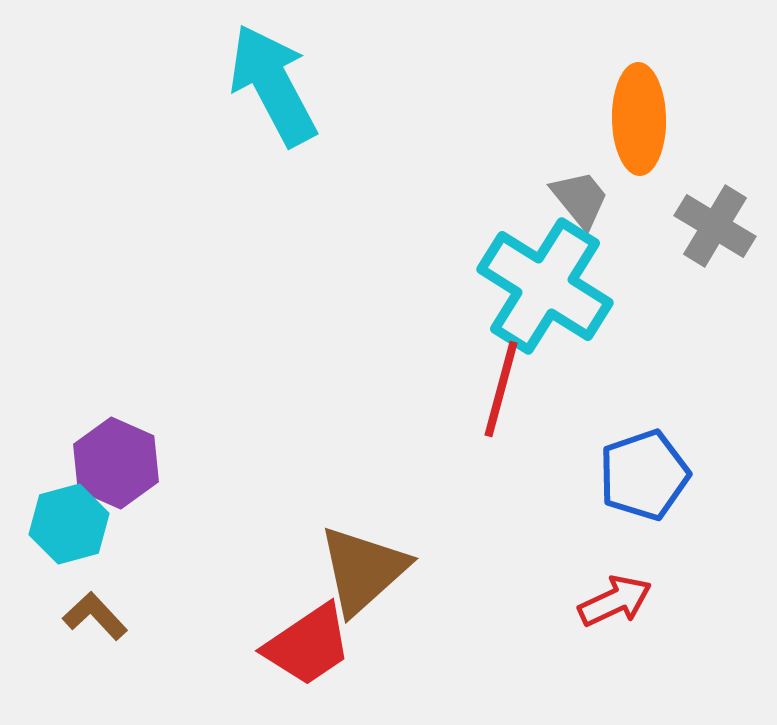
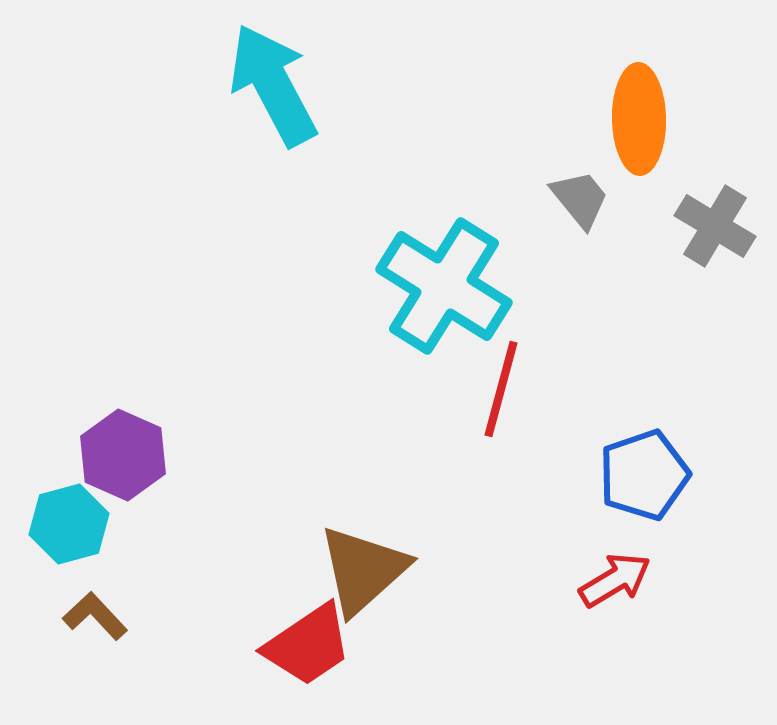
cyan cross: moved 101 px left
purple hexagon: moved 7 px right, 8 px up
red arrow: moved 21 px up; rotated 6 degrees counterclockwise
